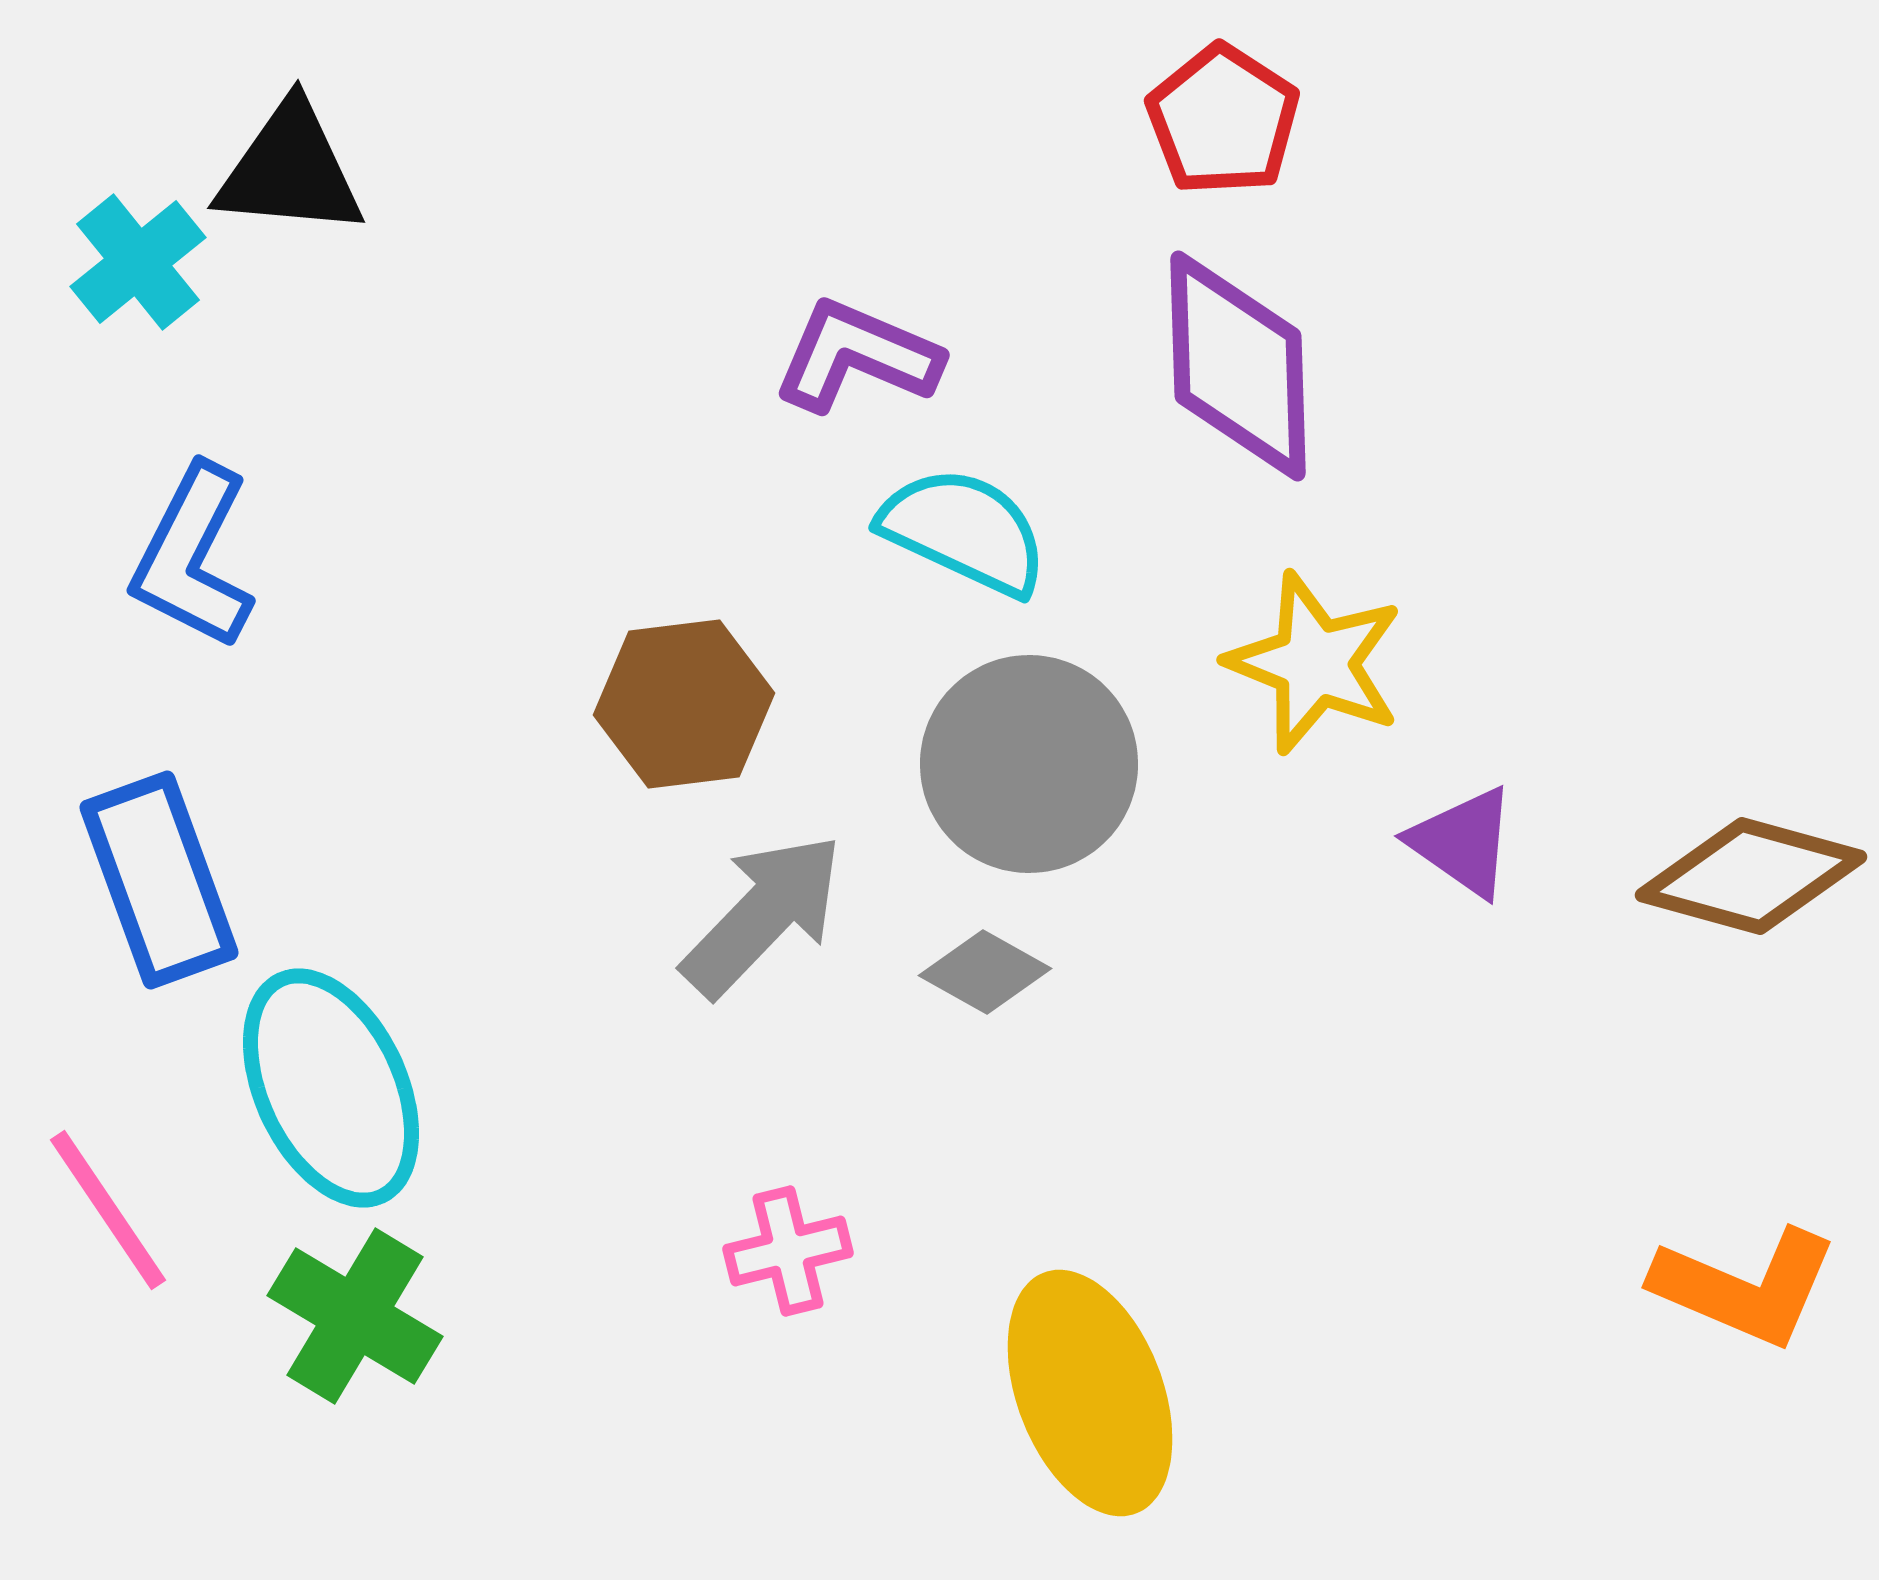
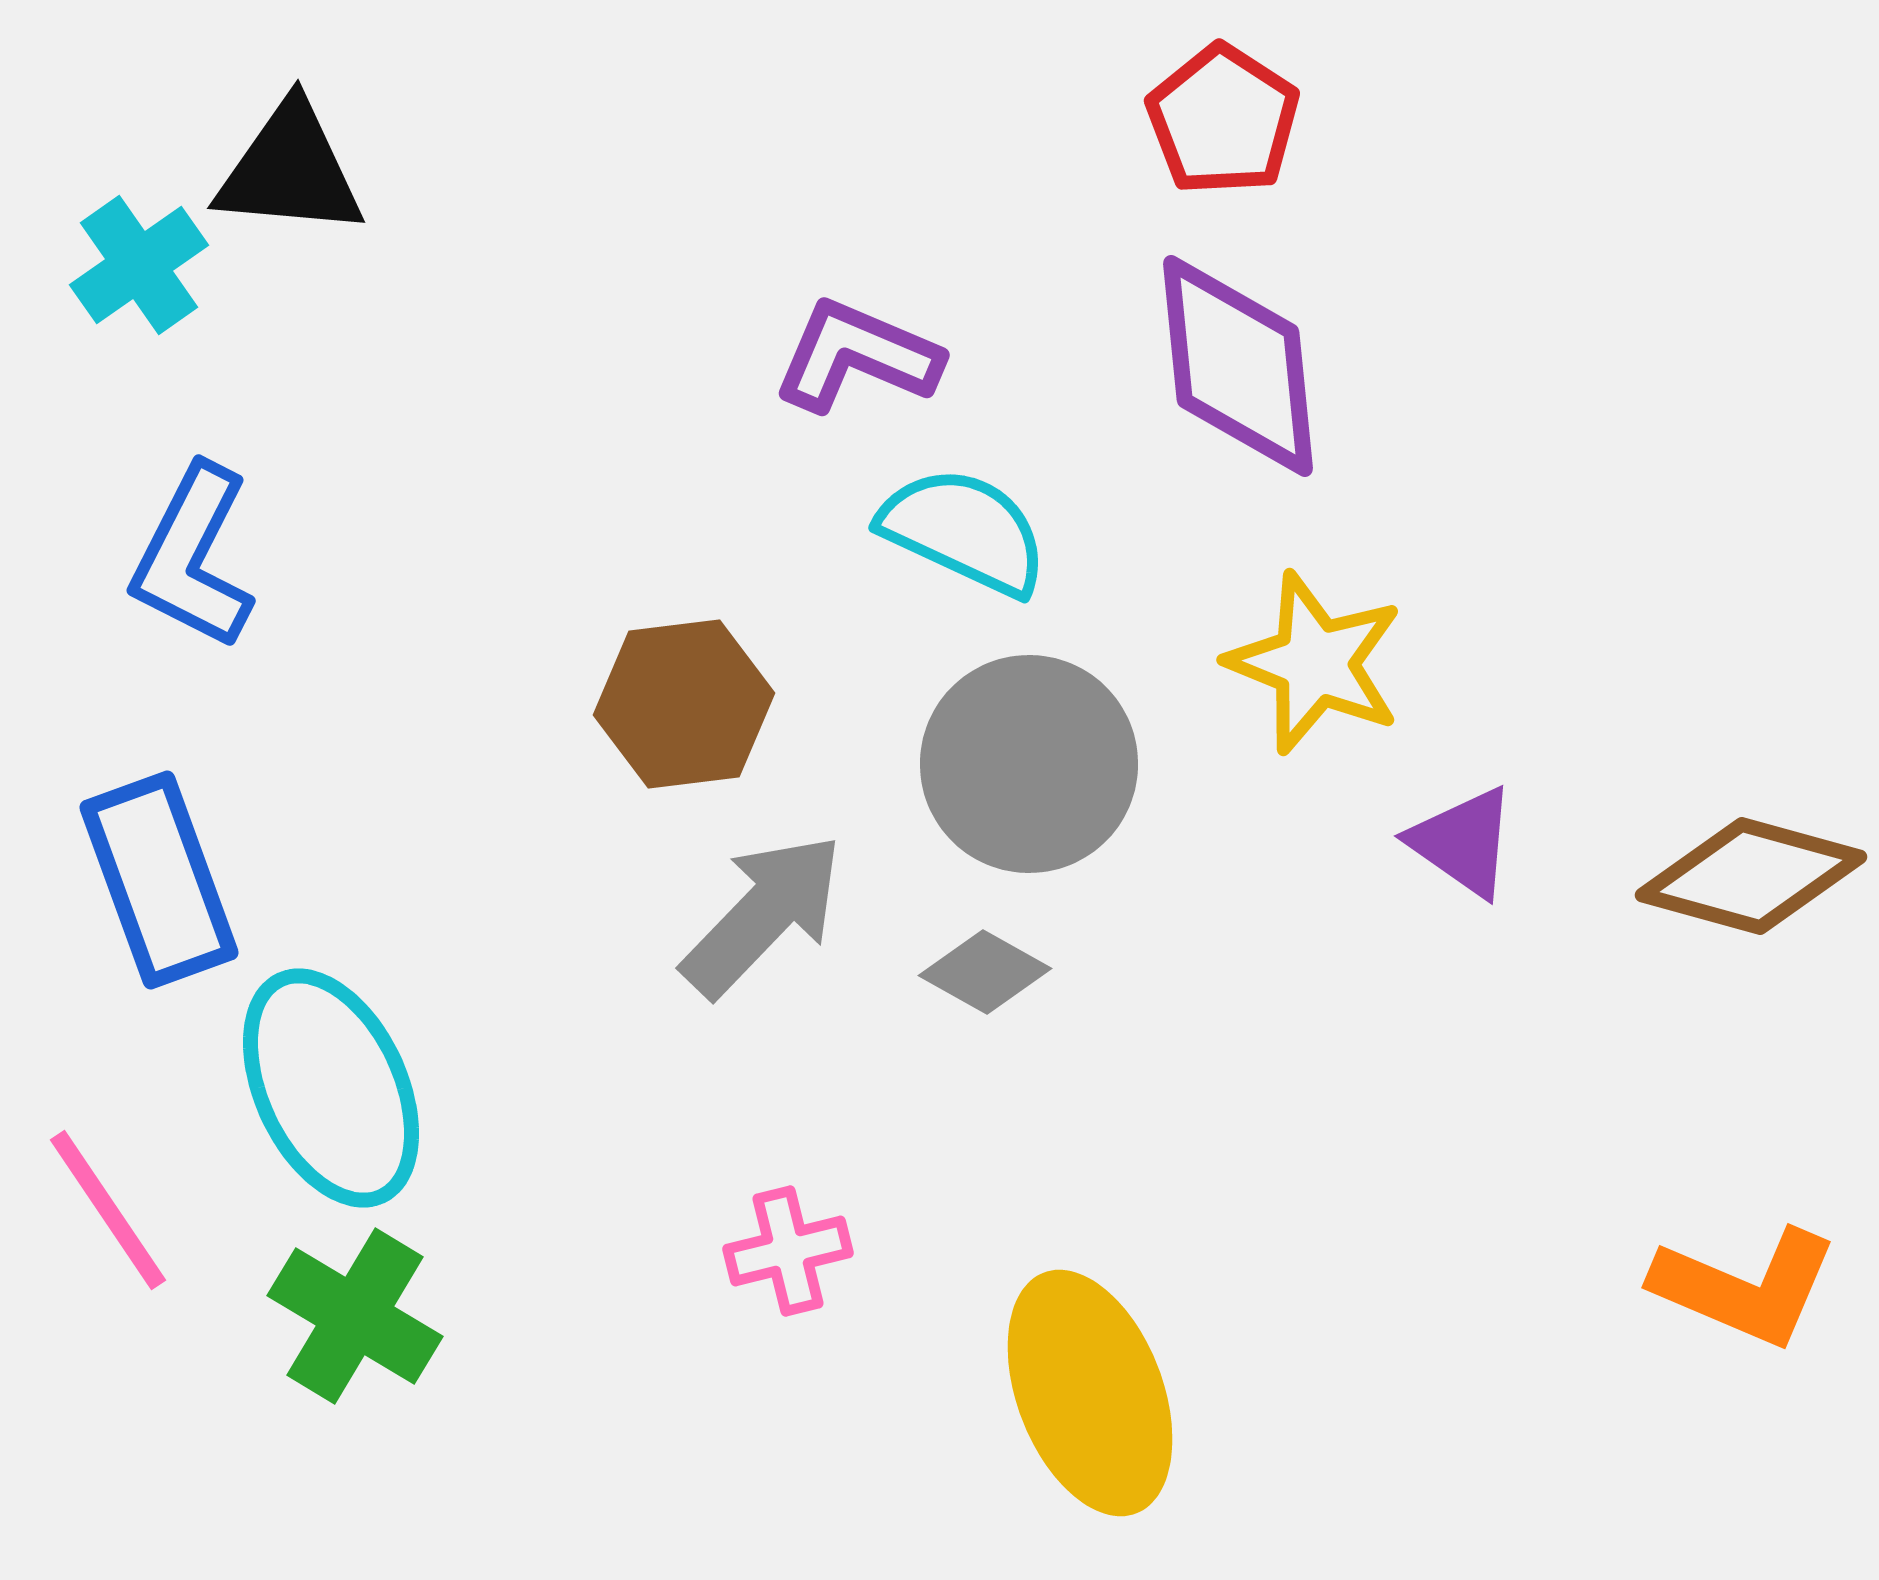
cyan cross: moved 1 px right, 3 px down; rotated 4 degrees clockwise
purple diamond: rotated 4 degrees counterclockwise
